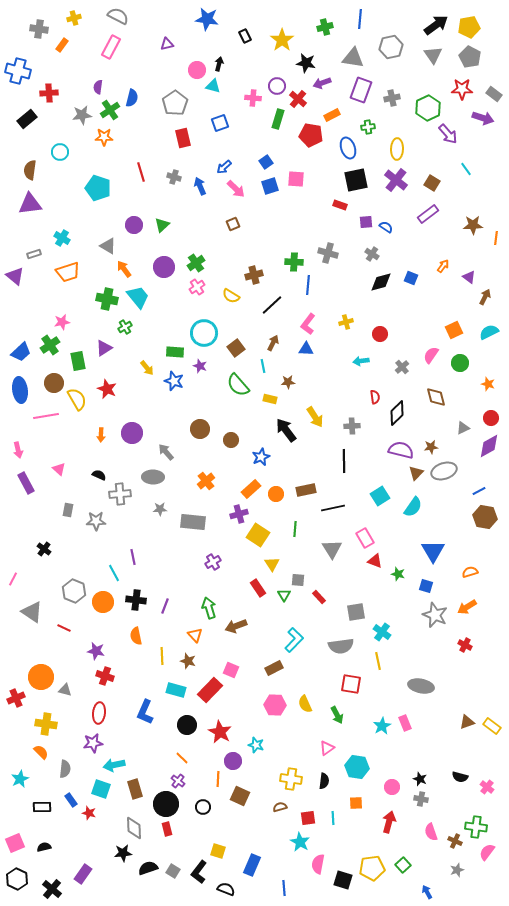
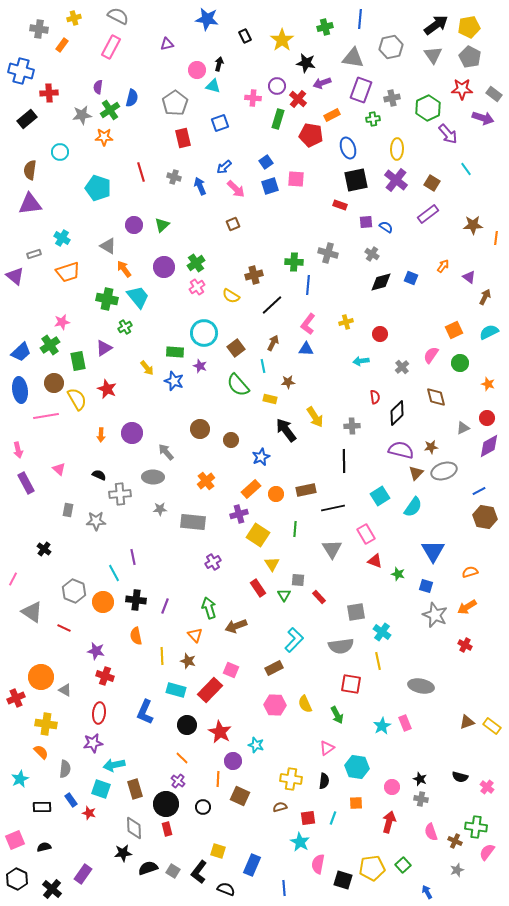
blue cross at (18, 71): moved 3 px right
green cross at (368, 127): moved 5 px right, 8 px up
red circle at (491, 418): moved 4 px left
pink rectangle at (365, 538): moved 1 px right, 4 px up
gray triangle at (65, 690): rotated 16 degrees clockwise
cyan line at (333, 818): rotated 24 degrees clockwise
pink square at (15, 843): moved 3 px up
